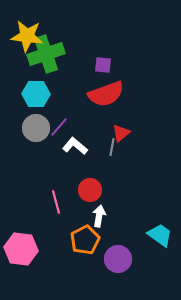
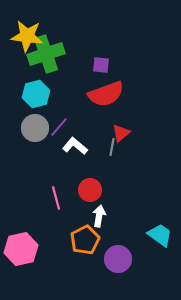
purple square: moved 2 px left
cyan hexagon: rotated 16 degrees counterclockwise
gray circle: moved 1 px left
pink line: moved 4 px up
pink hexagon: rotated 20 degrees counterclockwise
